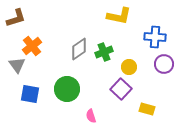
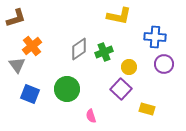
blue square: rotated 12 degrees clockwise
